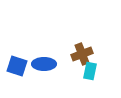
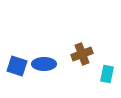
cyan rectangle: moved 17 px right, 3 px down
